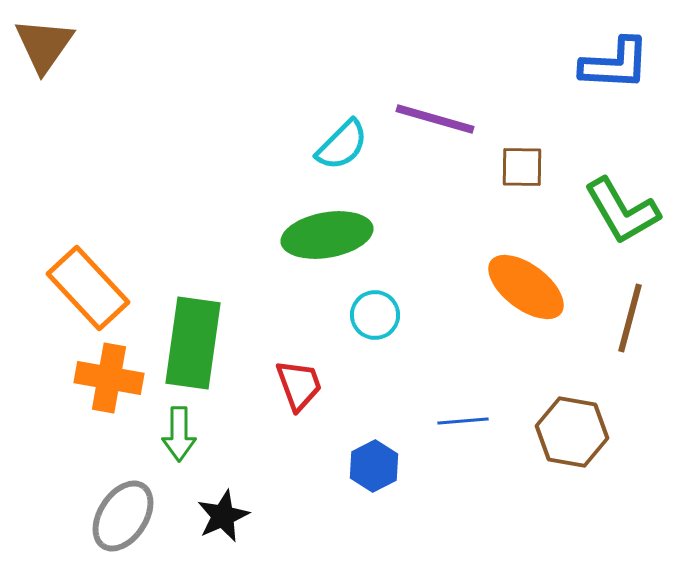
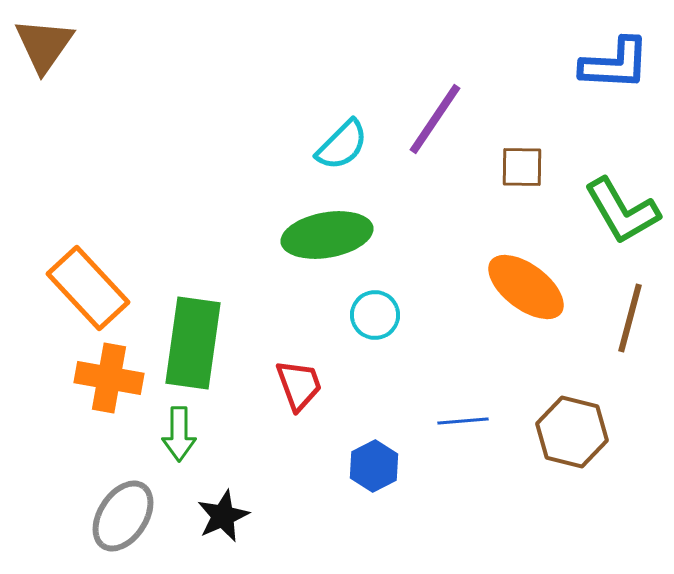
purple line: rotated 72 degrees counterclockwise
brown hexagon: rotated 4 degrees clockwise
